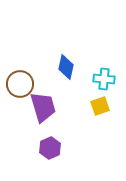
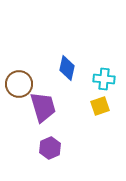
blue diamond: moved 1 px right, 1 px down
brown circle: moved 1 px left
